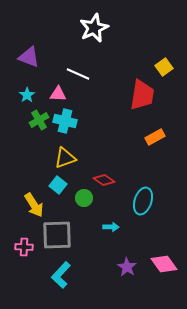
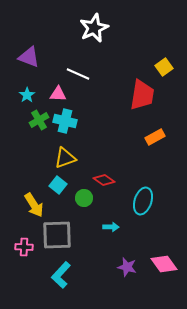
purple star: rotated 18 degrees counterclockwise
